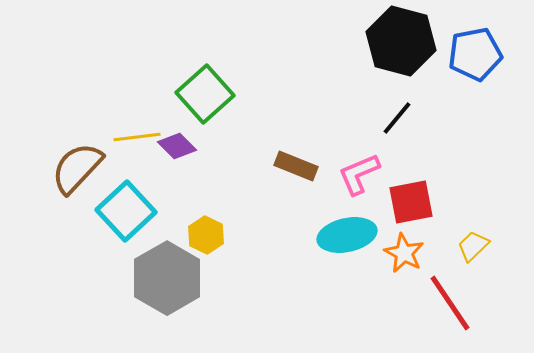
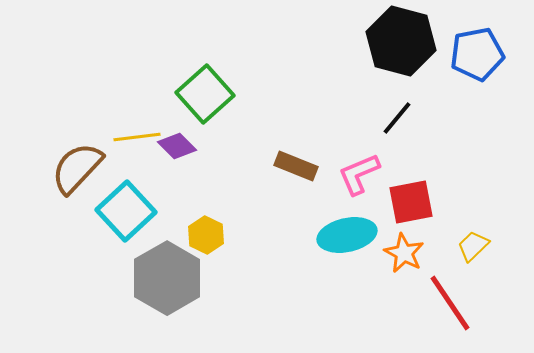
blue pentagon: moved 2 px right
